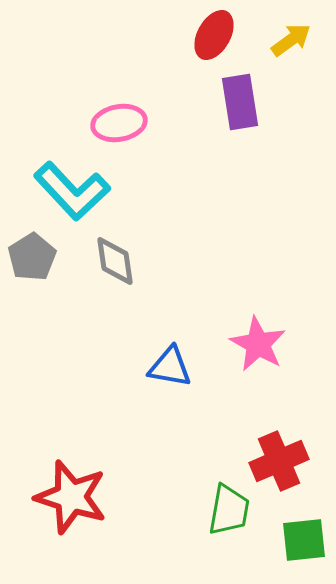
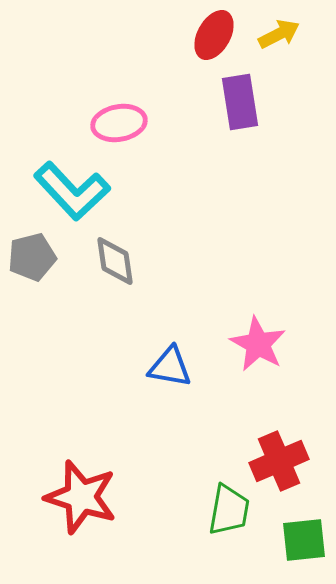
yellow arrow: moved 12 px left, 6 px up; rotated 9 degrees clockwise
gray pentagon: rotated 18 degrees clockwise
red star: moved 10 px right
